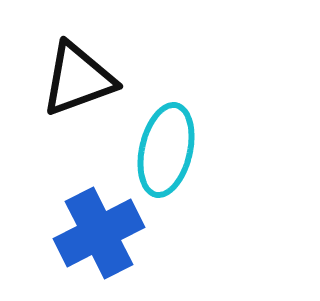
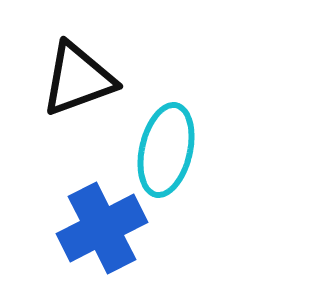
blue cross: moved 3 px right, 5 px up
